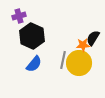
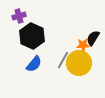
gray line: rotated 18 degrees clockwise
